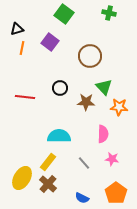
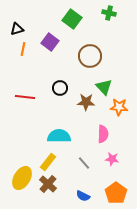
green square: moved 8 px right, 5 px down
orange line: moved 1 px right, 1 px down
blue semicircle: moved 1 px right, 2 px up
